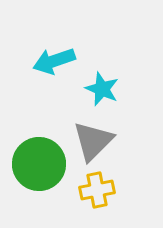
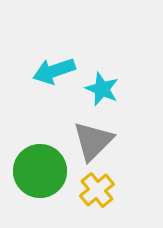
cyan arrow: moved 10 px down
green circle: moved 1 px right, 7 px down
yellow cross: rotated 28 degrees counterclockwise
